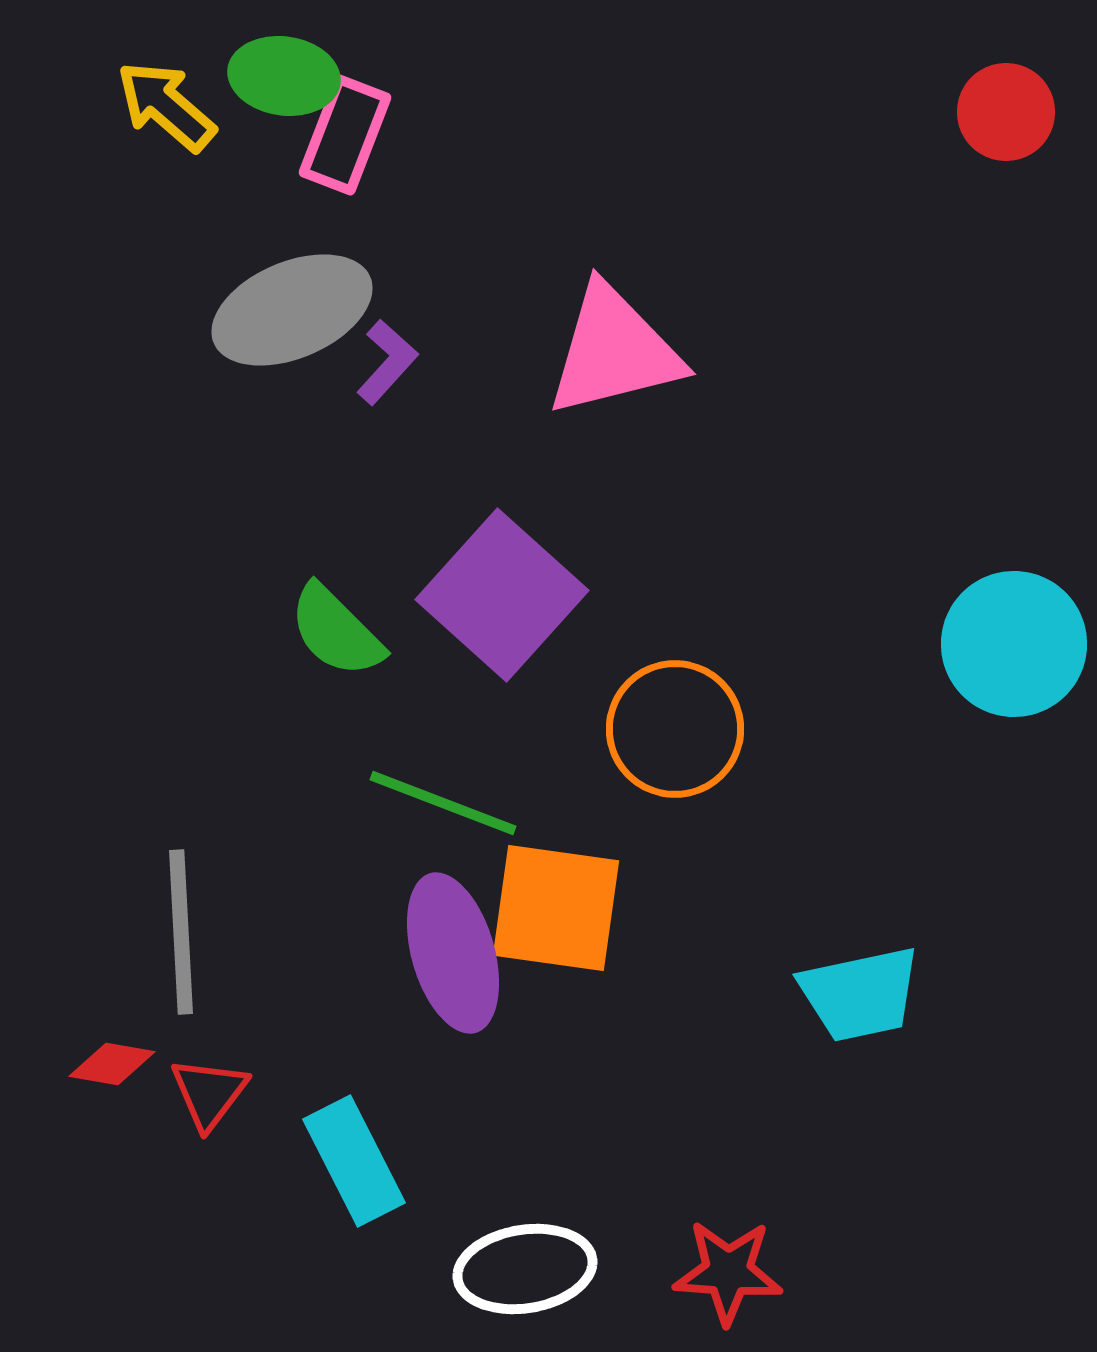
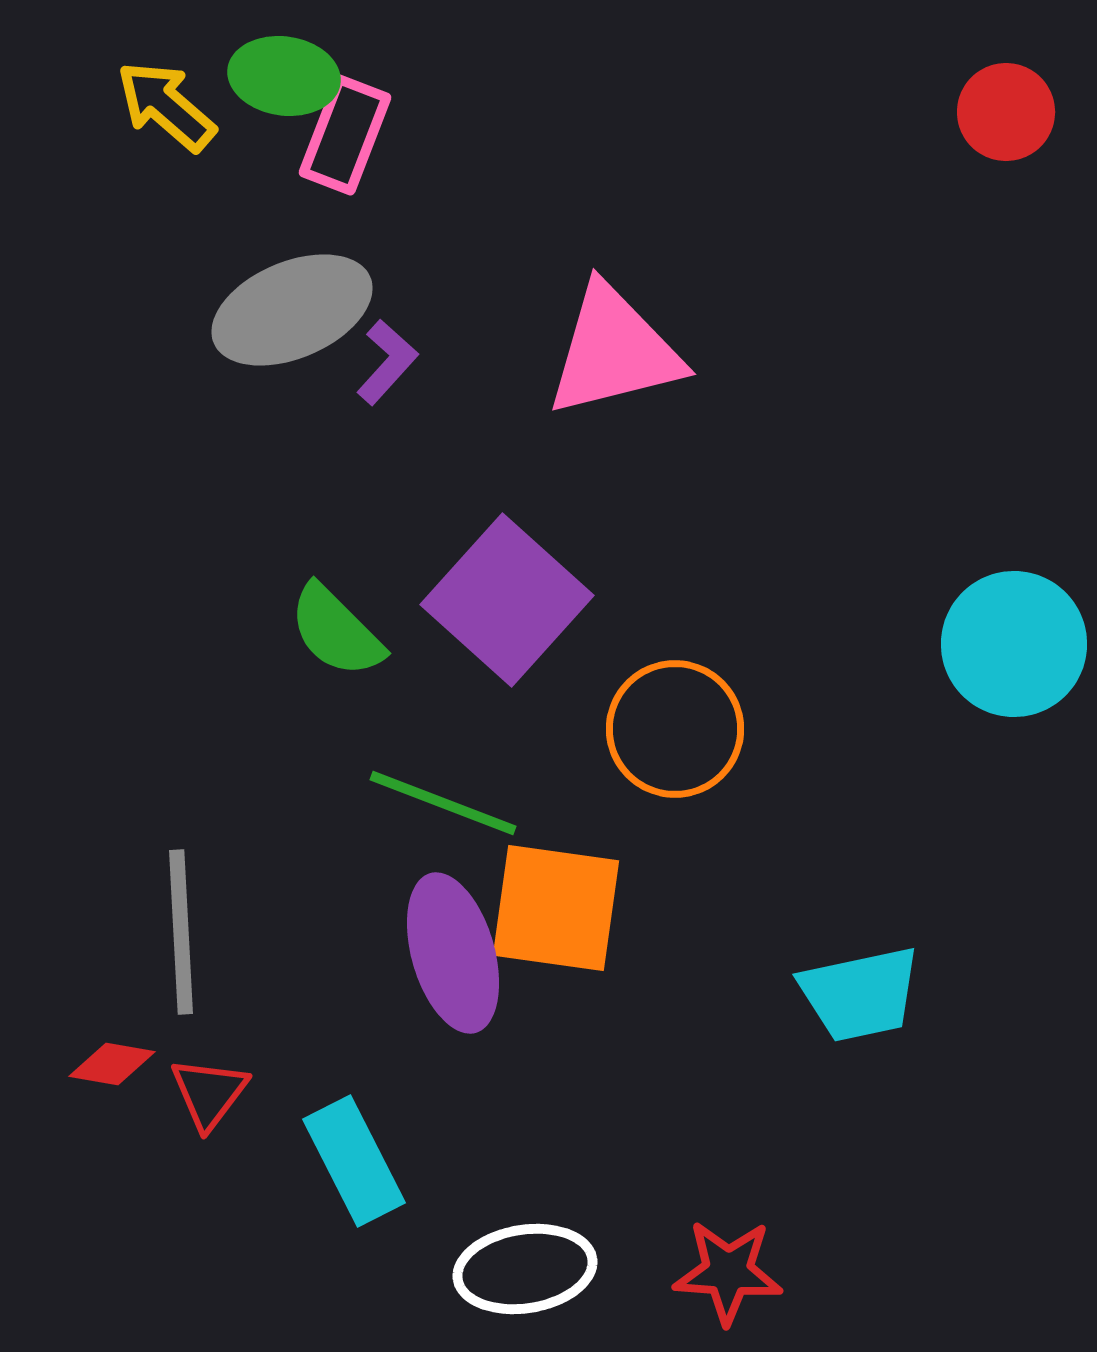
purple square: moved 5 px right, 5 px down
